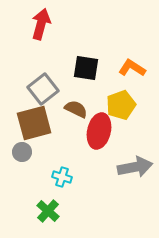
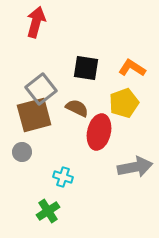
red arrow: moved 5 px left, 2 px up
gray square: moved 2 px left
yellow pentagon: moved 3 px right, 2 px up
brown semicircle: moved 1 px right, 1 px up
brown square: moved 8 px up
red ellipse: moved 1 px down
cyan cross: moved 1 px right
green cross: rotated 15 degrees clockwise
